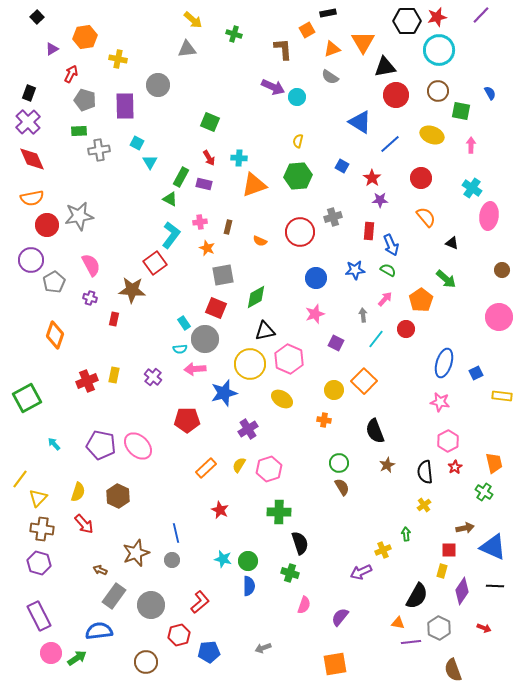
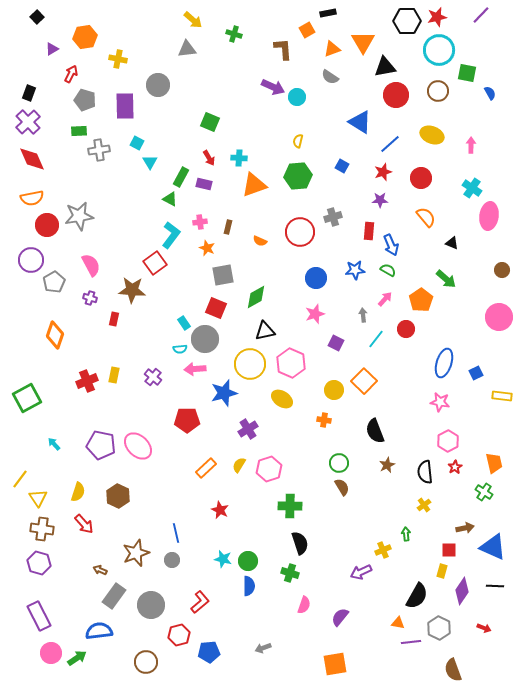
green square at (461, 111): moved 6 px right, 38 px up
red star at (372, 178): moved 11 px right, 6 px up; rotated 18 degrees clockwise
pink hexagon at (289, 359): moved 2 px right, 4 px down
yellow triangle at (38, 498): rotated 18 degrees counterclockwise
green cross at (279, 512): moved 11 px right, 6 px up
